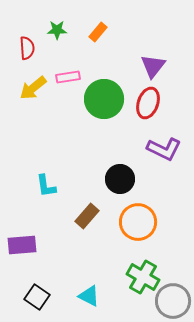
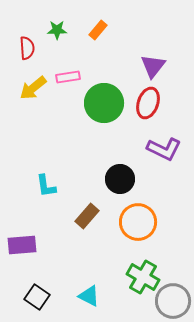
orange rectangle: moved 2 px up
green circle: moved 4 px down
